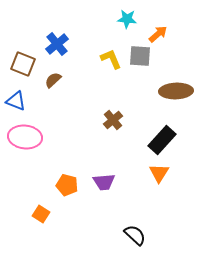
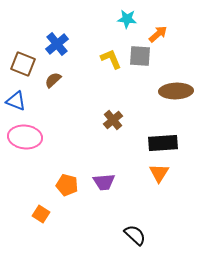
black rectangle: moved 1 px right, 3 px down; rotated 44 degrees clockwise
